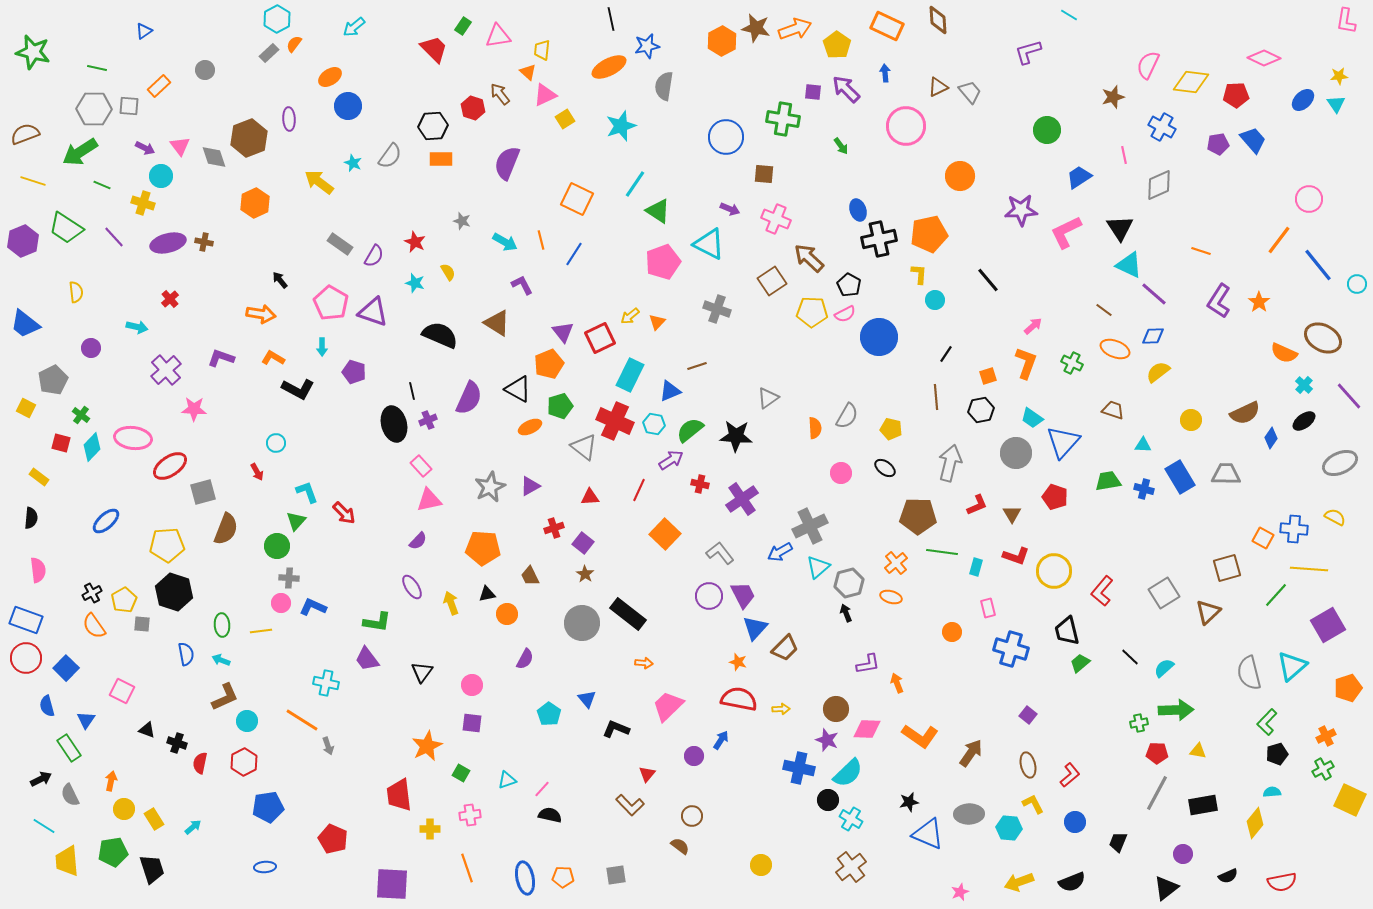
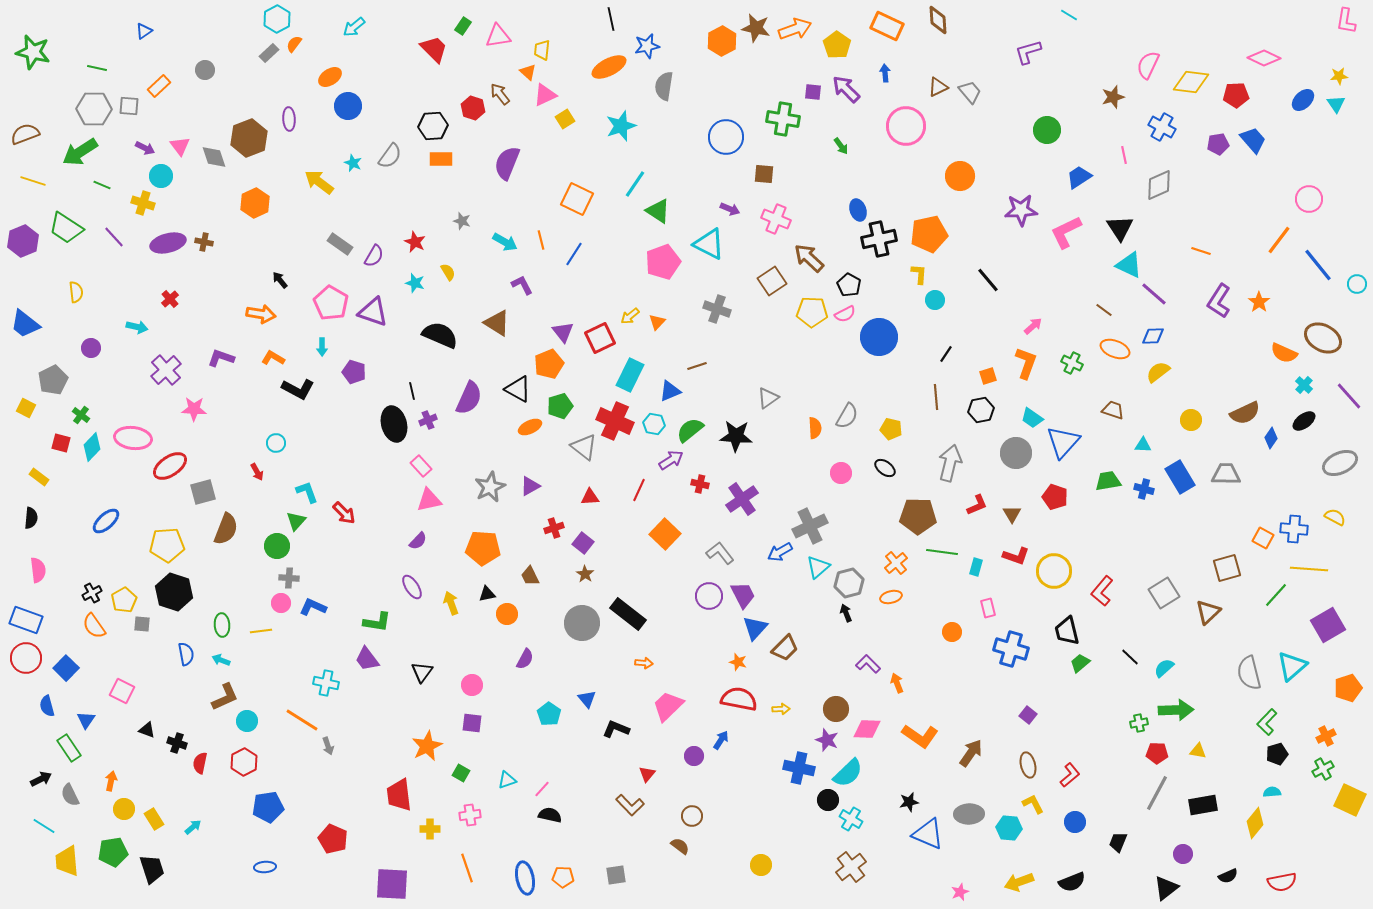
orange ellipse at (891, 597): rotated 30 degrees counterclockwise
purple L-shape at (868, 664): rotated 125 degrees counterclockwise
